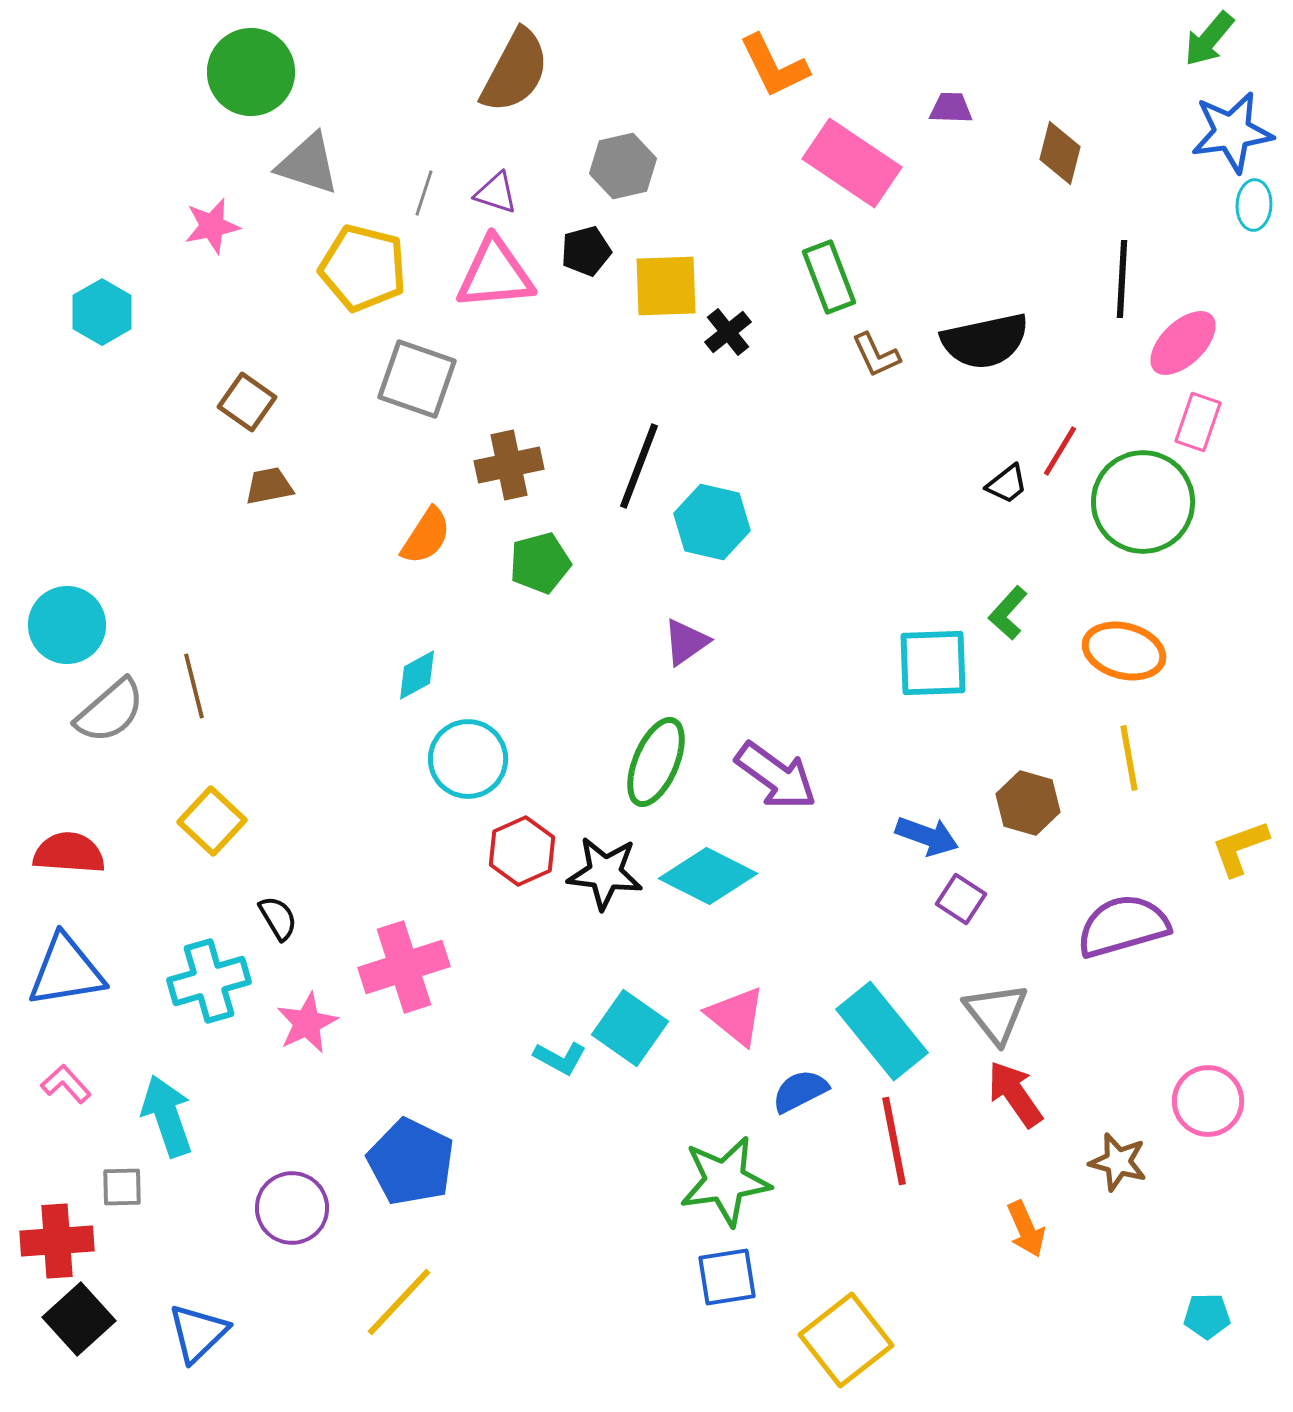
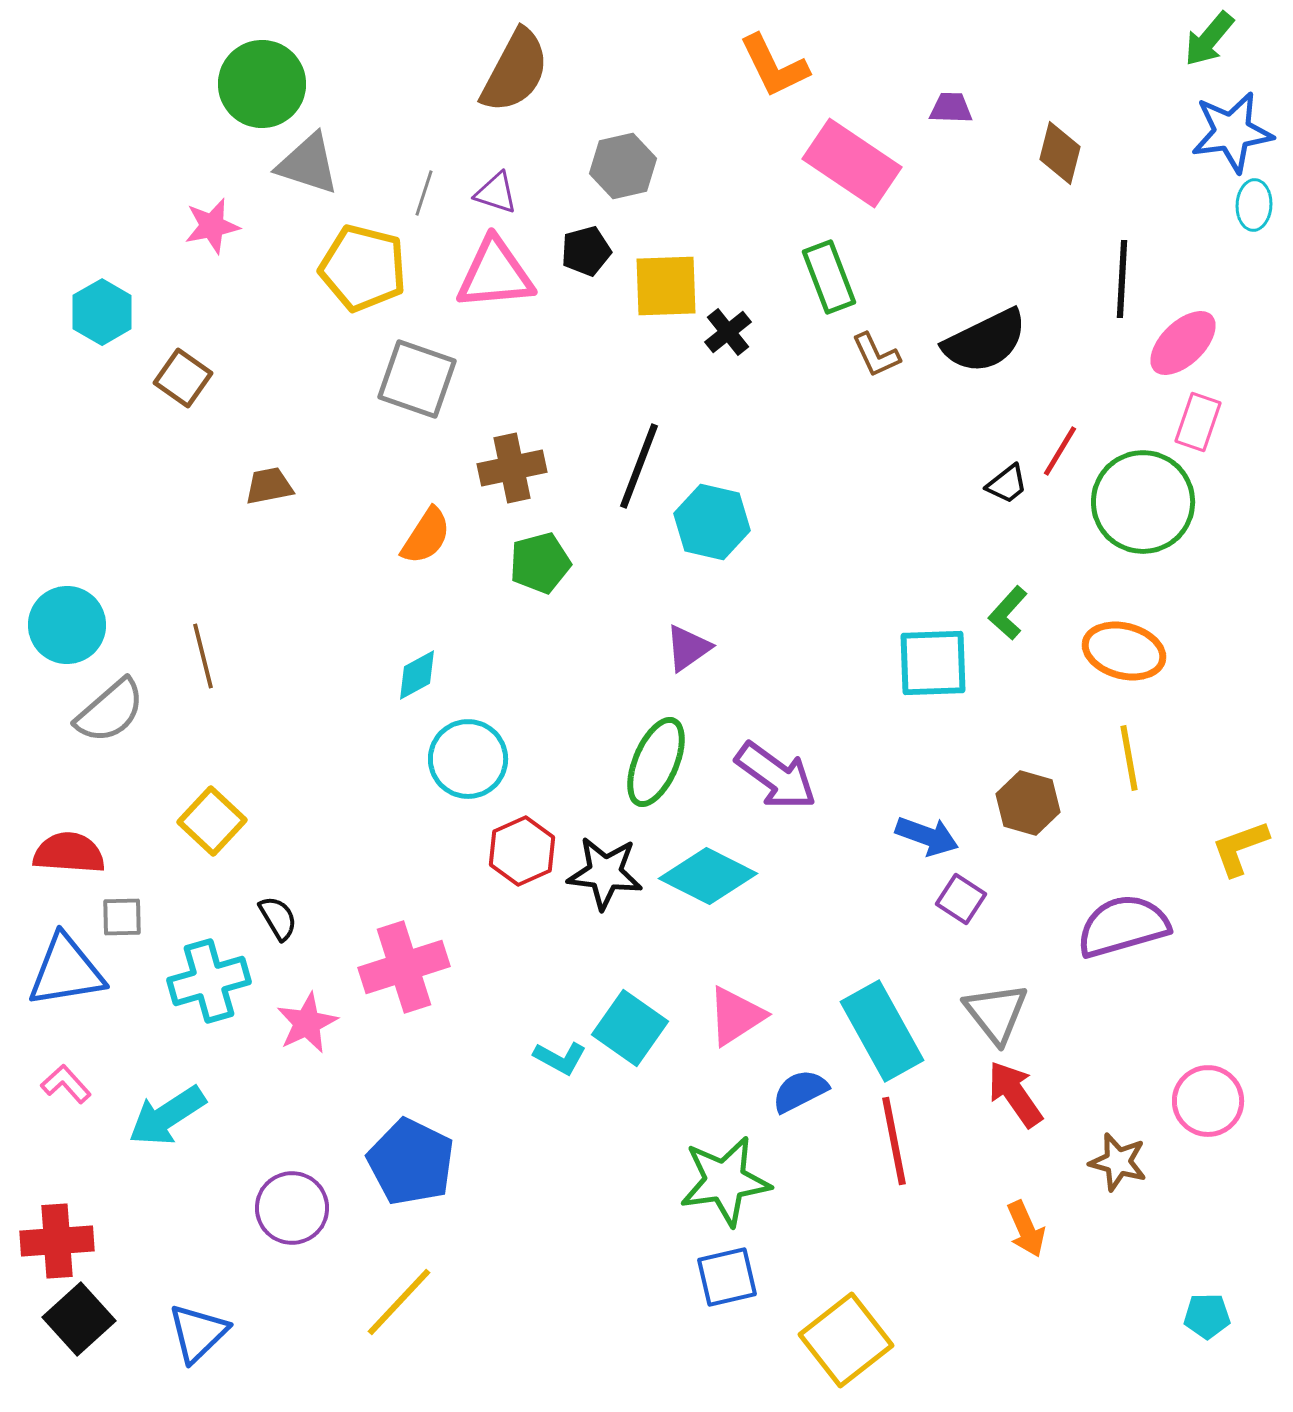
green circle at (251, 72): moved 11 px right, 12 px down
black semicircle at (985, 341): rotated 14 degrees counterclockwise
brown square at (247, 402): moved 64 px left, 24 px up
brown cross at (509, 465): moved 3 px right, 3 px down
purple triangle at (686, 642): moved 2 px right, 6 px down
brown line at (194, 686): moved 9 px right, 30 px up
pink triangle at (736, 1016): rotated 48 degrees clockwise
cyan rectangle at (882, 1031): rotated 10 degrees clockwise
cyan arrow at (167, 1116): rotated 104 degrees counterclockwise
gray square at (122, 1187): moved 270 px up
blue square at (727, 1277): rotated 4 degrees counterclockwise
